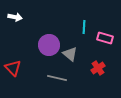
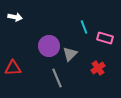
cyan line: rotated 24 degrees counterclockwise
purple circle: moved 1 px down
gray triangle: rotated 35 degrees clockwise
red triangle: rotated 48 degrees counterclockwise
gray line: rotated 54 degrees clockwise
